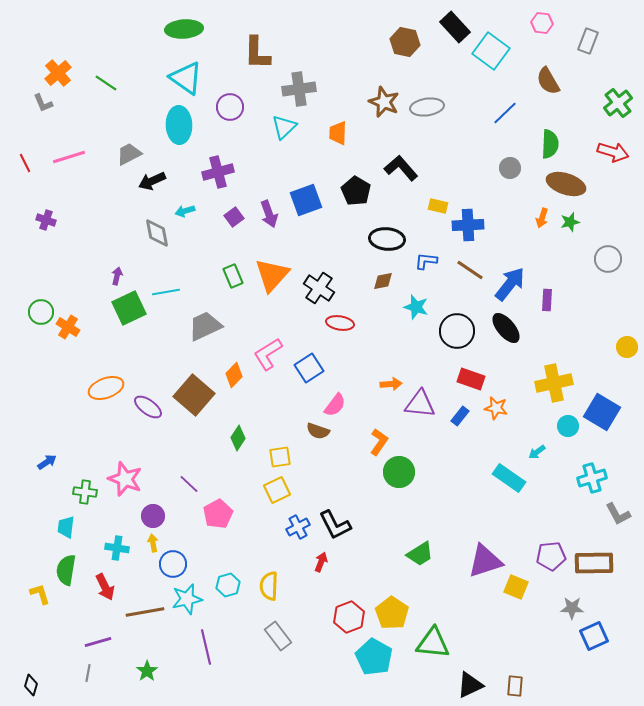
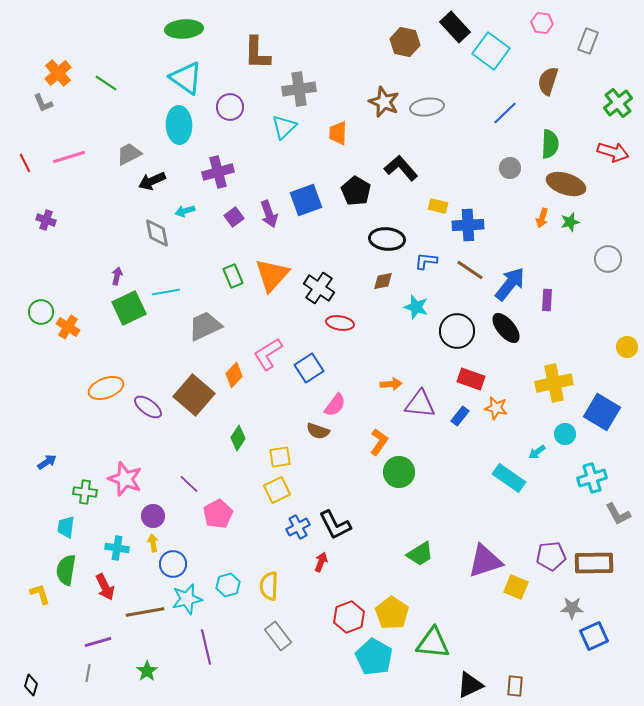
brown semicircle at (548, 81): rotated 48 degrees clockwise
cyan circle at (568, 426): moved 3 px left, 8 px down
